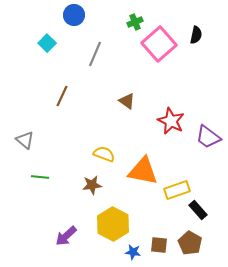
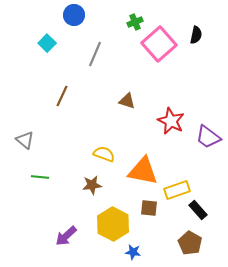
brown triangle: rotated 18 degrees counterclockwise
brown square: moved 10 px left, 37 px up
